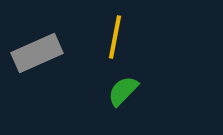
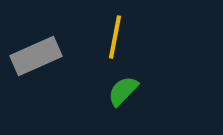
gray rectangle: moved 1 px left, 3 px down
